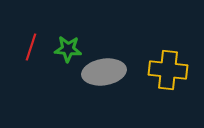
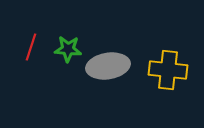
gray ellipse: moved 4 px right, 6 px up
